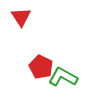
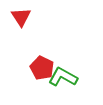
red pentagon: moved 1 px right, 1 px down
